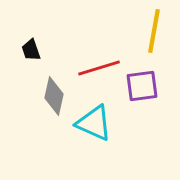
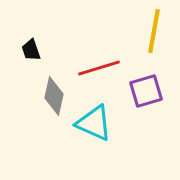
purple square: moved 4 px right, 5 px down; rotated 8 degrees counterclockwise
